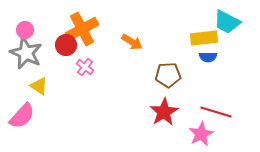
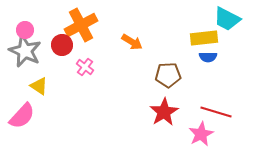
cyan trapezoid: moved 3 px up
orange cross: moved 1 px left, 4 px up
red circle: moved 4 px left
gray star: moved 1 px left, 2 px up
